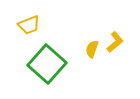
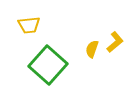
yellow trapezoid: rotated 15 degrees clockwise
green square: moved 1 px right, 1 px down
